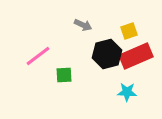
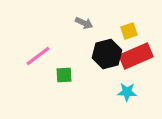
gray arrow: moved 1 px right, 2 px up
